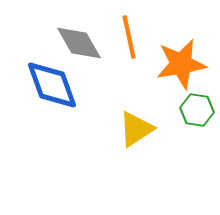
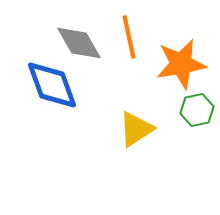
green hexagon: rotated 20 degrees counterclockwise
